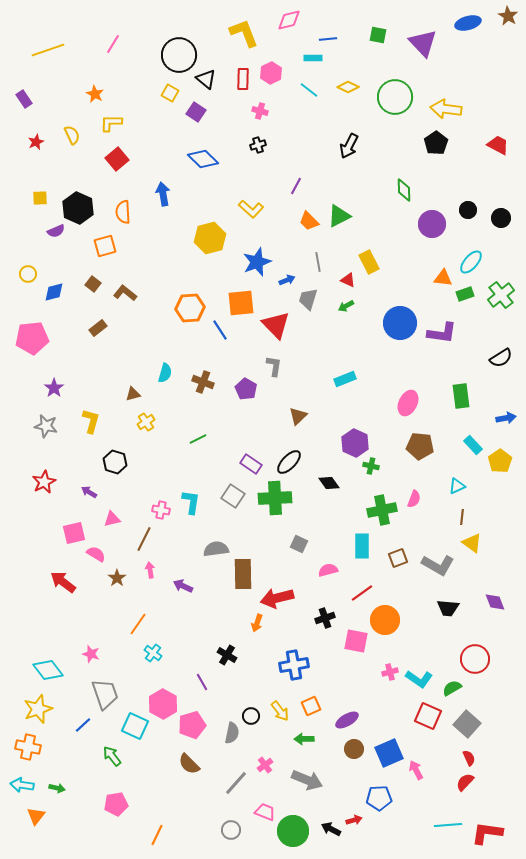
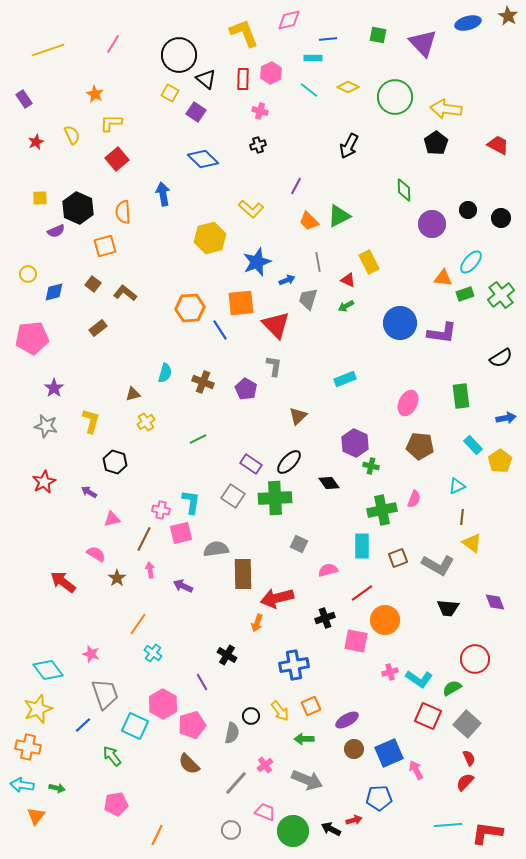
pink square at (74, 533): moved 107 px right
